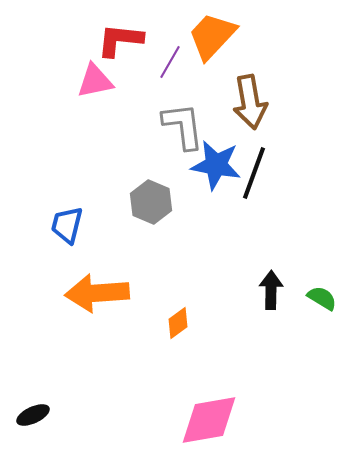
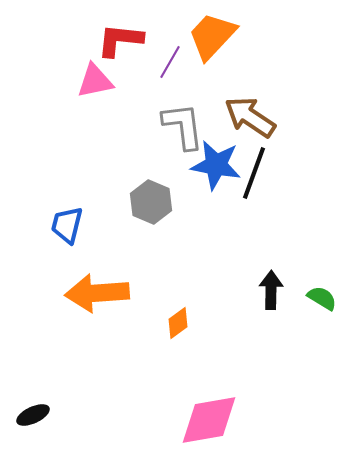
brown arrow: moved 15 px down; rotated 134 degrees clockwise
